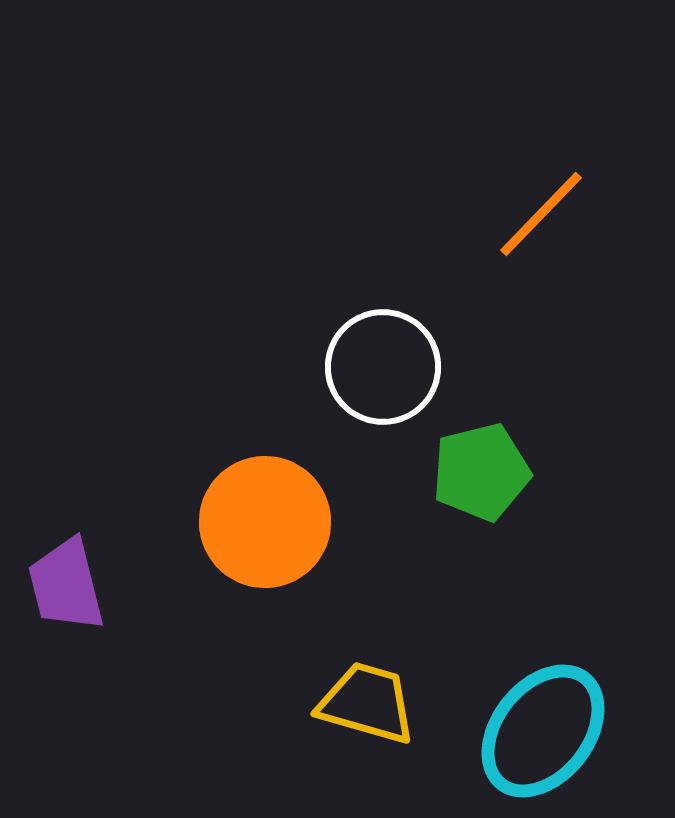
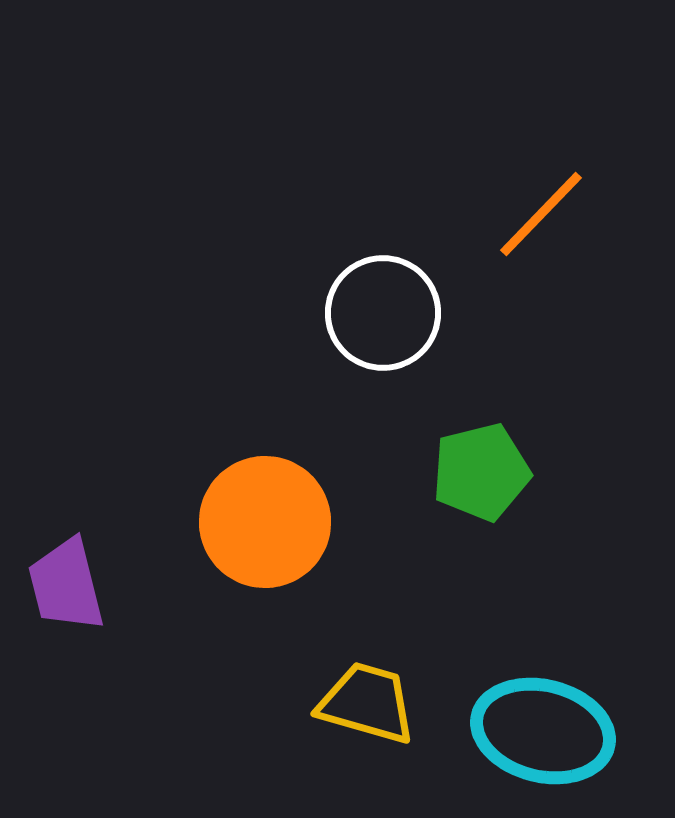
white circle: moved 54 px up
cyan ellipse: rotated 66 degrees clockwise
